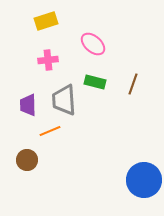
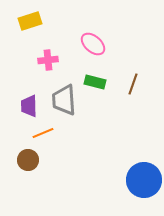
yellow rectangle: moved 16 px left
purple trapezoid: moved 1 px right, 1 px down
orange line: moved 7 px left, 2 px down
brown circle: moved 1 px right
